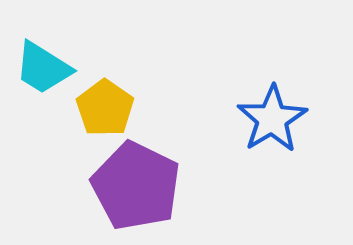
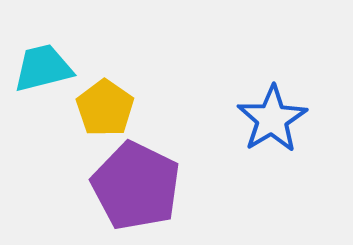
cyan trapezoid: rotated 134 degrees clockwise
